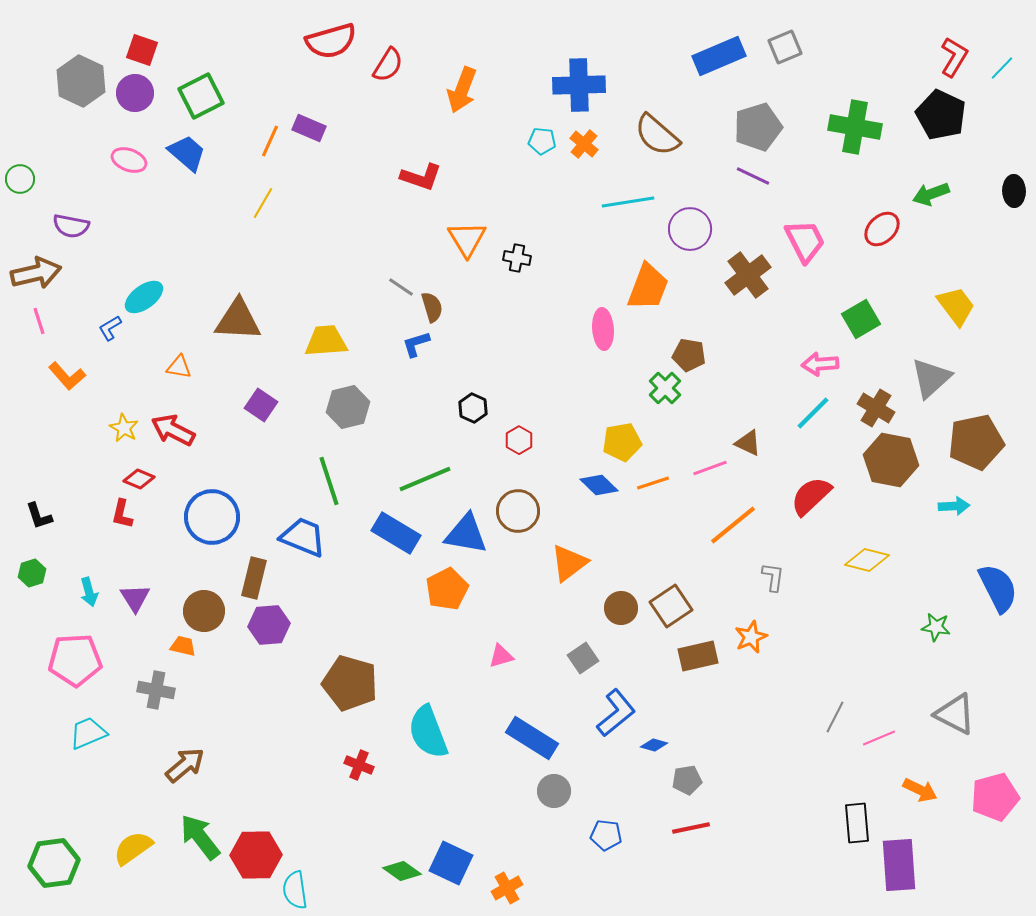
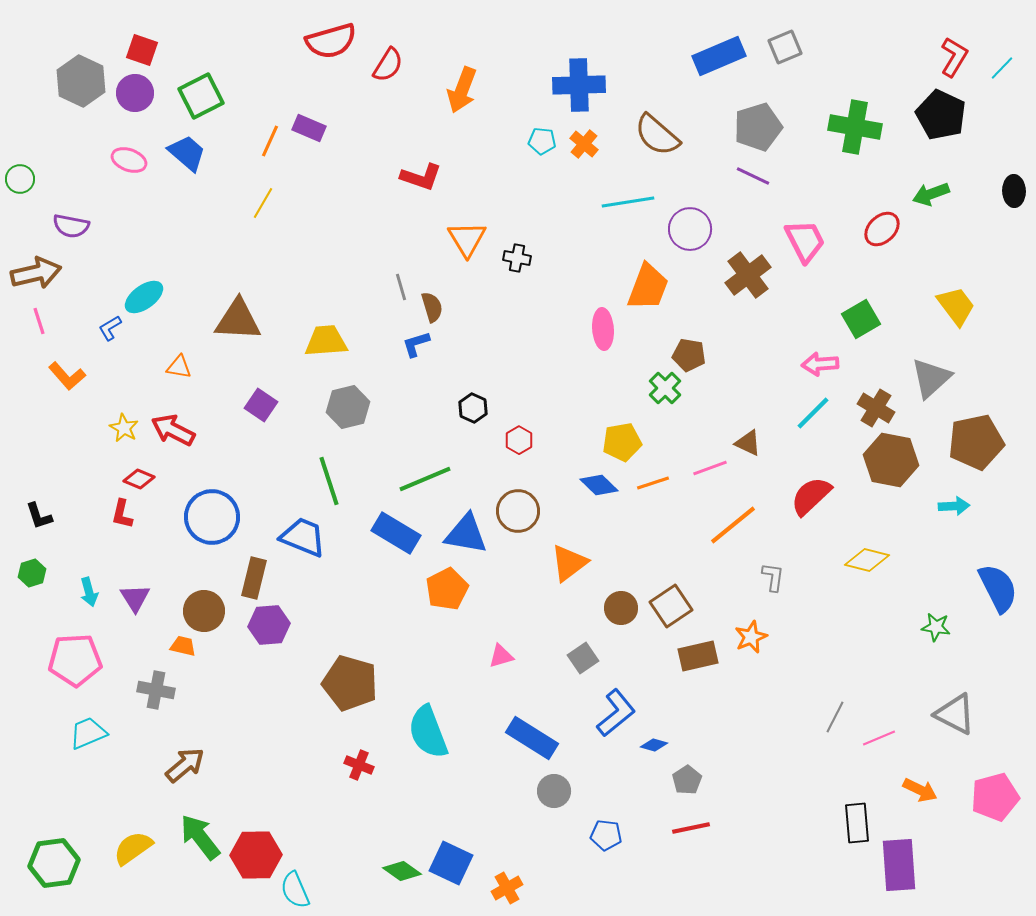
gray line at (401, 287): rotated 40 degrees clockwise
gray pentagon at (687, 780): rotated 24 degrees counterclockwise
cyan semicircle at (295, 890): rotated 15 degrees counterclockwise
